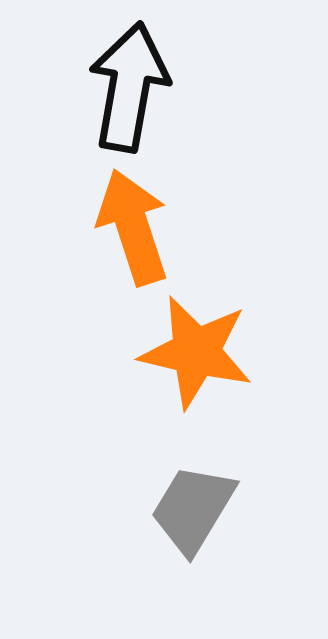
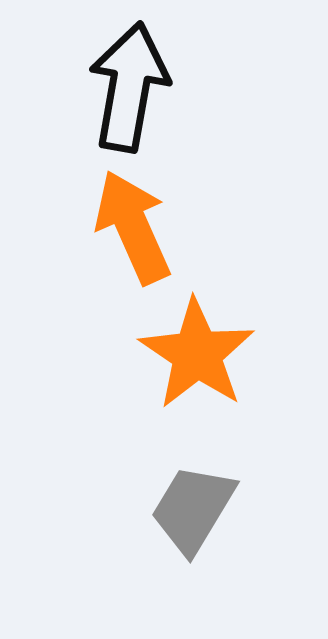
orange arrow: rotated 6 degrees counterclockwise
orange star: moved 1 px right, 2 px down; rotated 21 degrees clockwise
